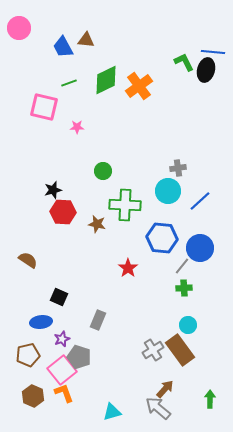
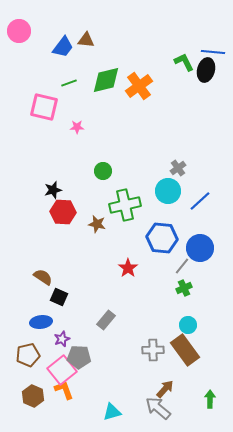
pink circle at (19, 28): moved 3 px down
blue trapezoid at (63, 47): rotated 115 degrees counterclockwise
green diamond at (106, 80): rotated 12 degrees clockwise
gray cross at (178, 168): rotated 28 degrees counterclockwise
green cross at (125, 205): rotated 16 degrees counterclockwise
brown semicircle at (28, 260): moved 15 px right, 17 px down
green cross at (184, 288): rotated 21 degrees counterclockwise
gray rectangle at (98, 320): moved 8 px right; rotated 18 degrees clockwise
gray cross at (153, 350): rotated 30 degrees clockwise
brown rectangle at (180, 350): moved 5 px right
gray pentagon at (79, 357): rotated 15 degrees counterclockwise
orange L-shape at (64, 393): moved 3 px up
